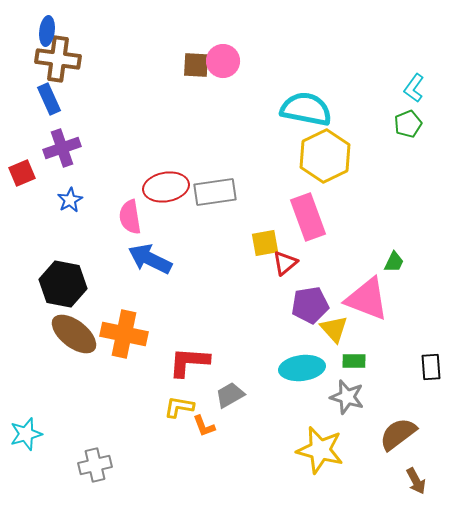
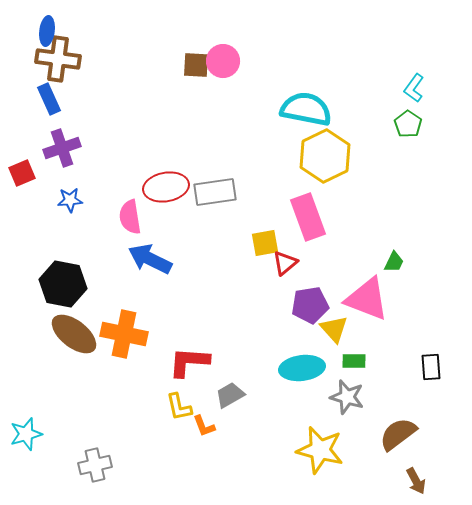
green pentagon: rotated 16 degrees counterclockwise
blue star: rotated 25 degrees clockwise
yellow L-shape: rotated 112 degrees counterclockwise
